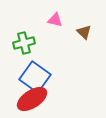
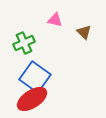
green cross: rotated 10 degrees counterclockwise
